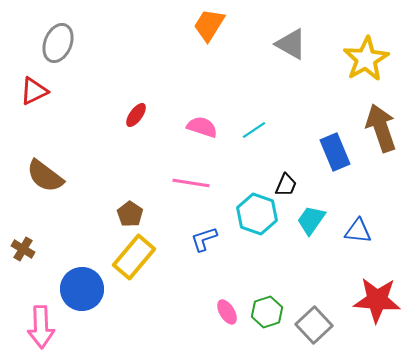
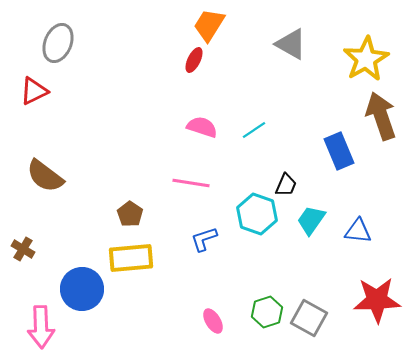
red ellipse: moved 58 px right, 55 px up; rotated 10 degrees counterclockwise
brown arrow: moved 12 px up
blue rectangle: moved 4 px right, 1 px up
yellow rectangle: moved 3 px left, 1 px down; rotated 45 degrees clockwise
red star: rotated 6 degrees counterclockwise
pink ellipse: moved 14 px left, 9 px down
gray square: moved 5 px left, 7 px up; rotated 18 degrees counterclockwise
